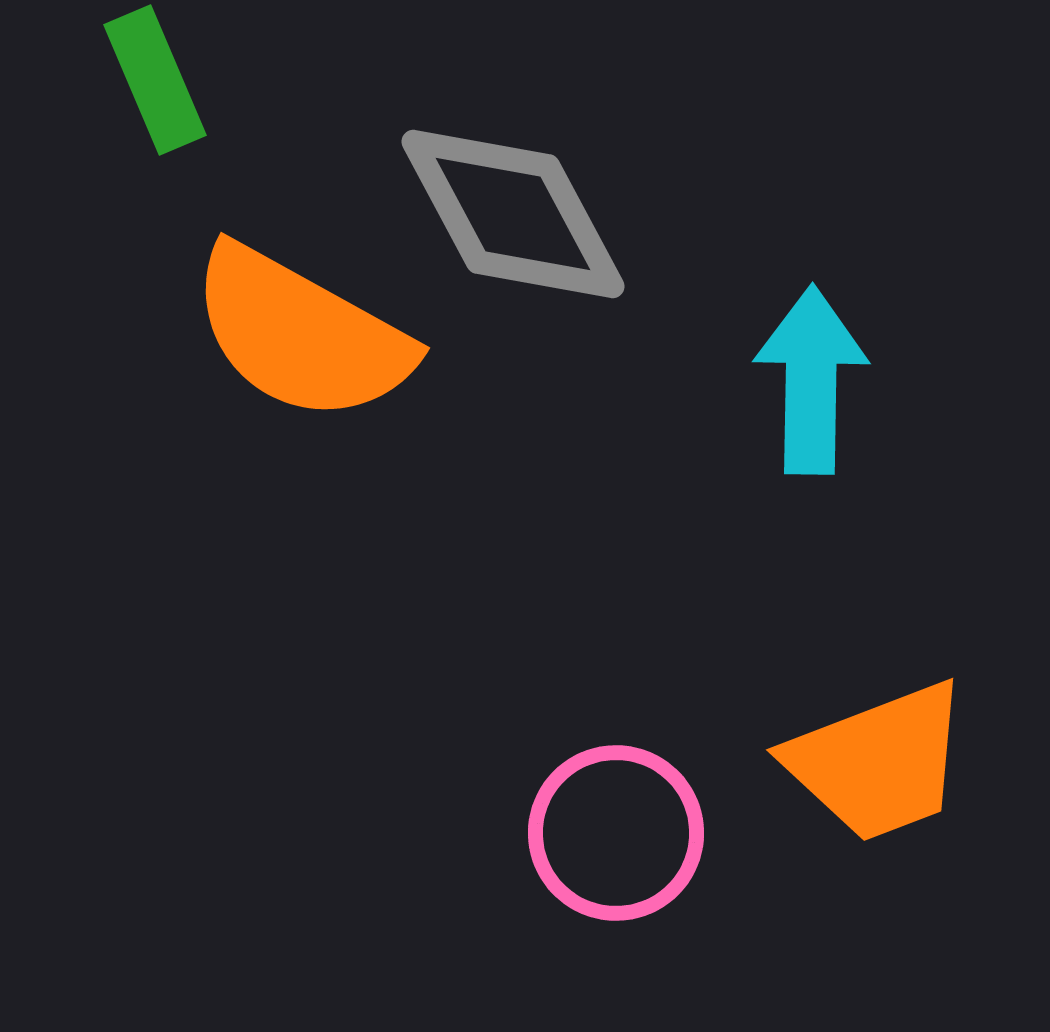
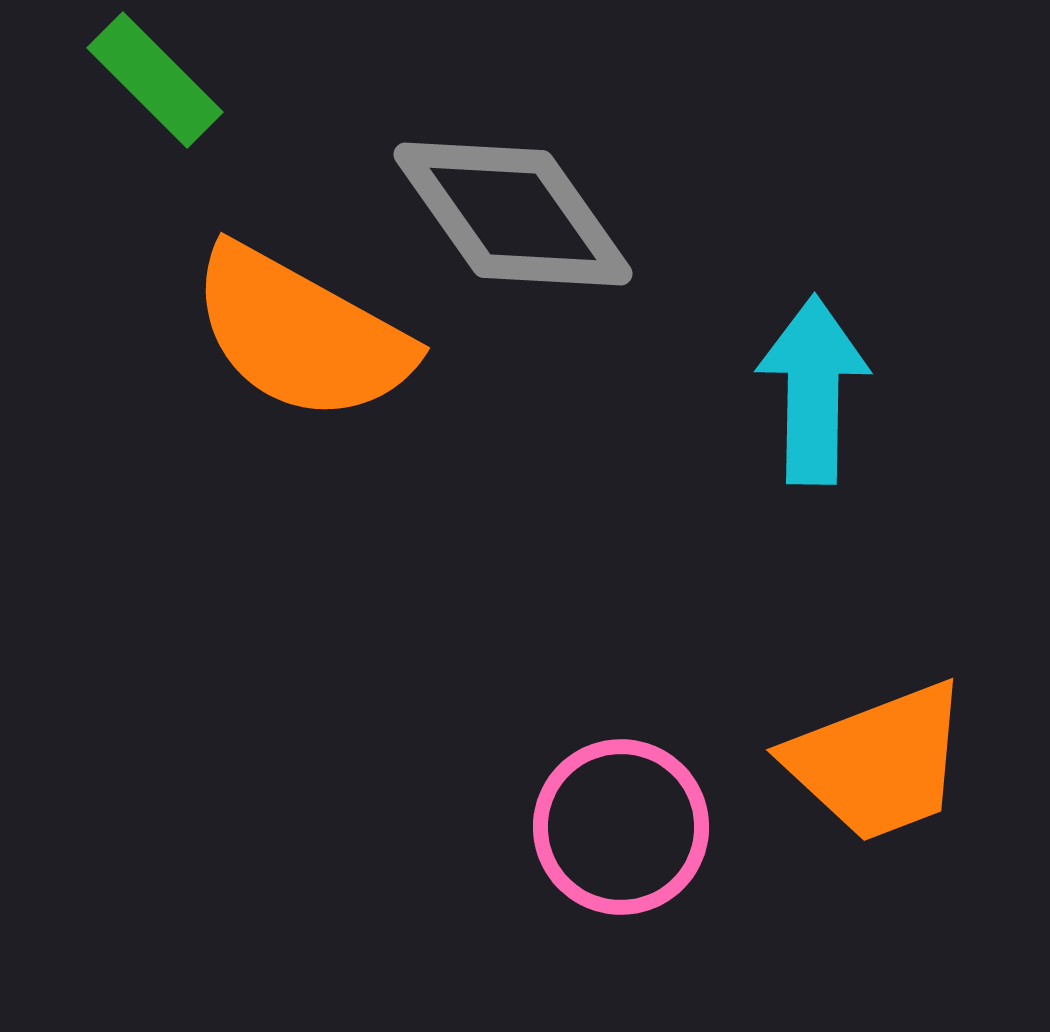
green rectangle: rotated 22 degrees counterclockwise
gray diamond: rotated 7 degrees counterclockwise
cyan arrow: moved 2 px right, 10 px down
pink circle: moved 5 px right, 6 px up
